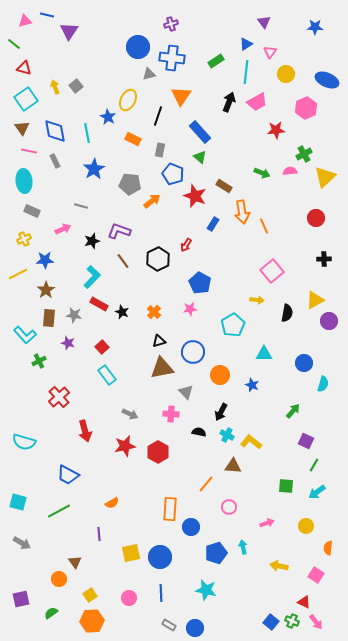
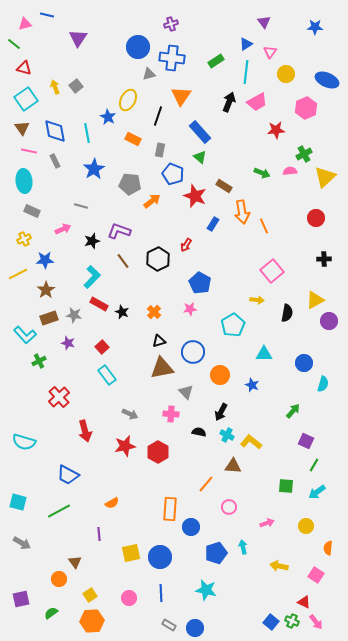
pink triangle at (25, 21): moved 3 px down
purple triangle at (69, 31): moved 9 px right, 7 px down
brown rectangle at (49, 318): rotated 66 degrees clockwise
